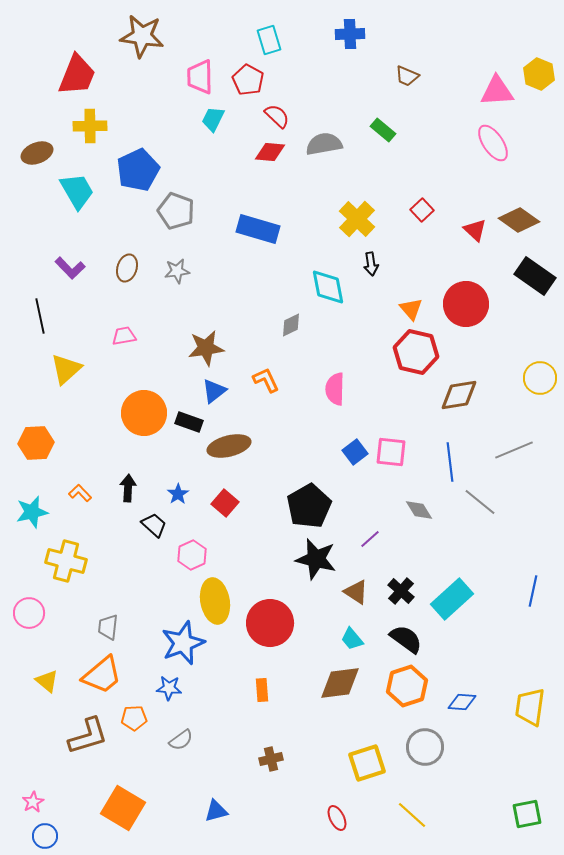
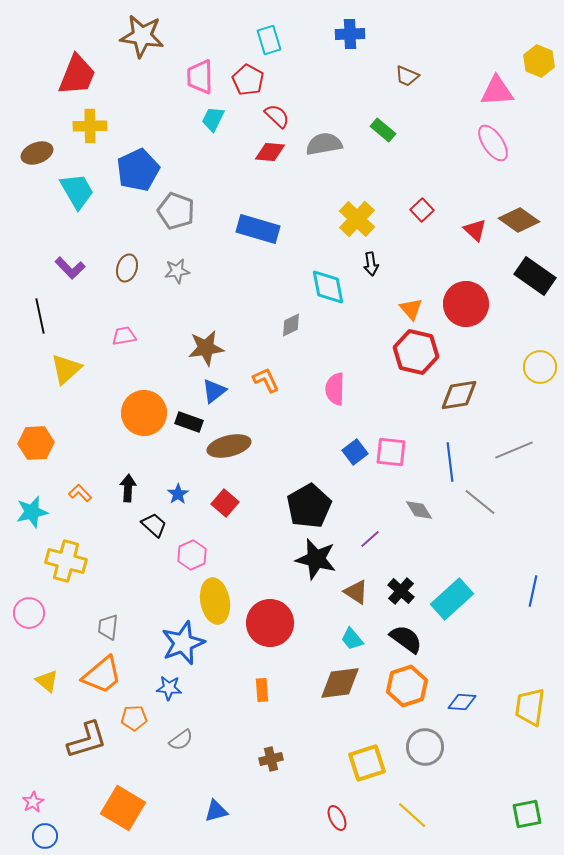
yellow hexagon at (539, 74): moved 13 px up
yellow circle at (540, 378): moved 11 px up
brown L-shape at (88, 736): moved 1 px left, 4 px down
